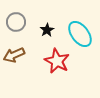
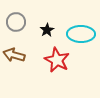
cyan ellipse: moved 1 px right; rotated 52 degrees counterclockwise
brown arrow: rotated 40 degrees clockwise
red star: moved 1 px up
